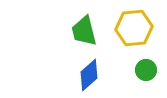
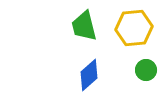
green trapezoid: moved 5 px up
